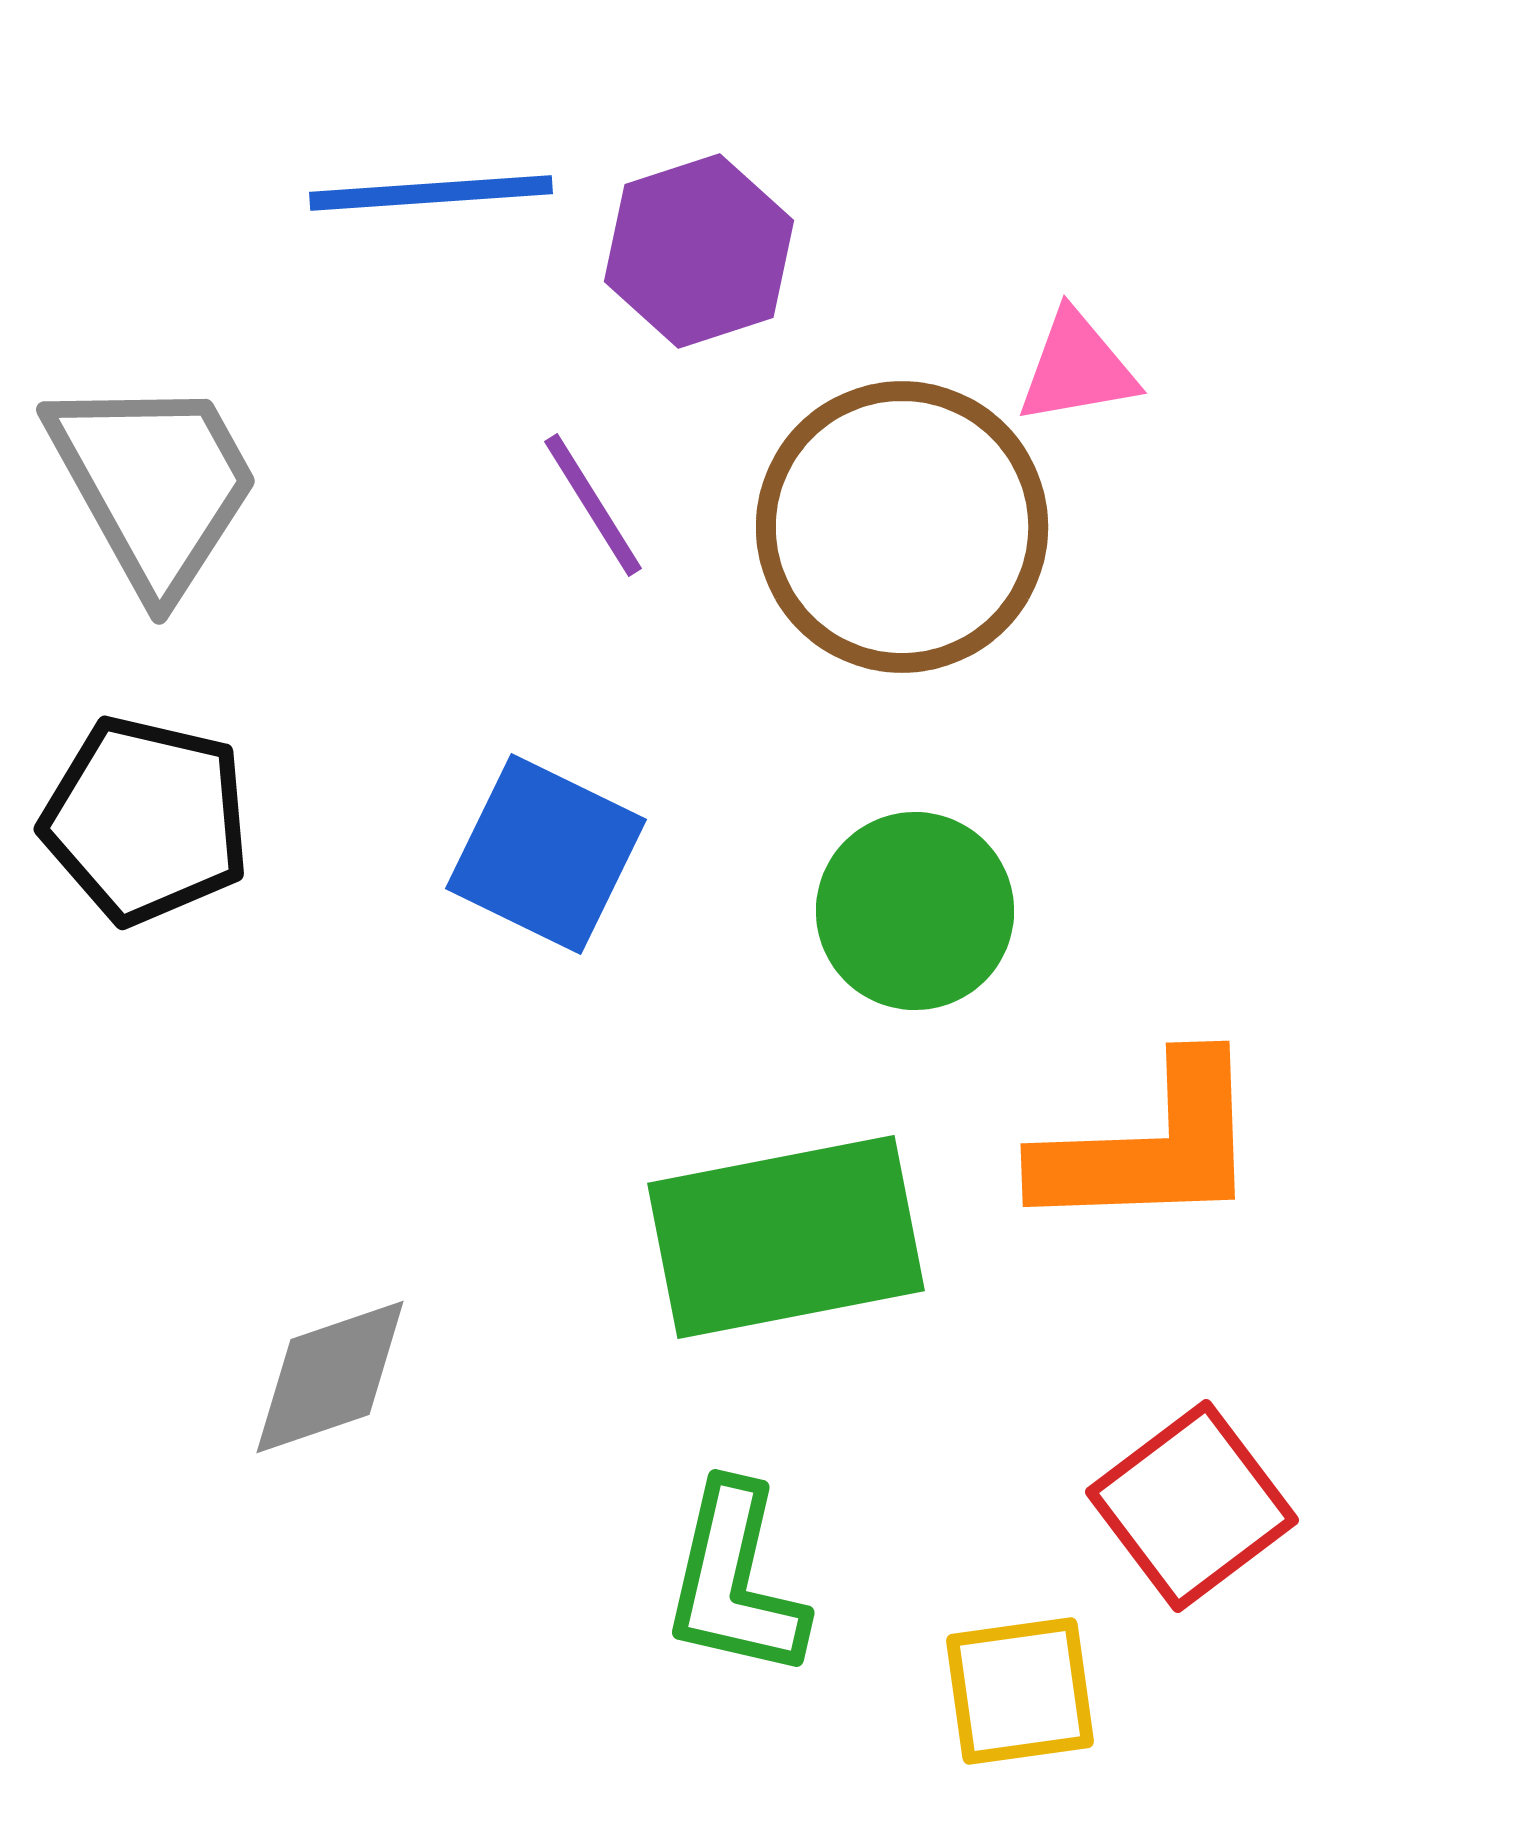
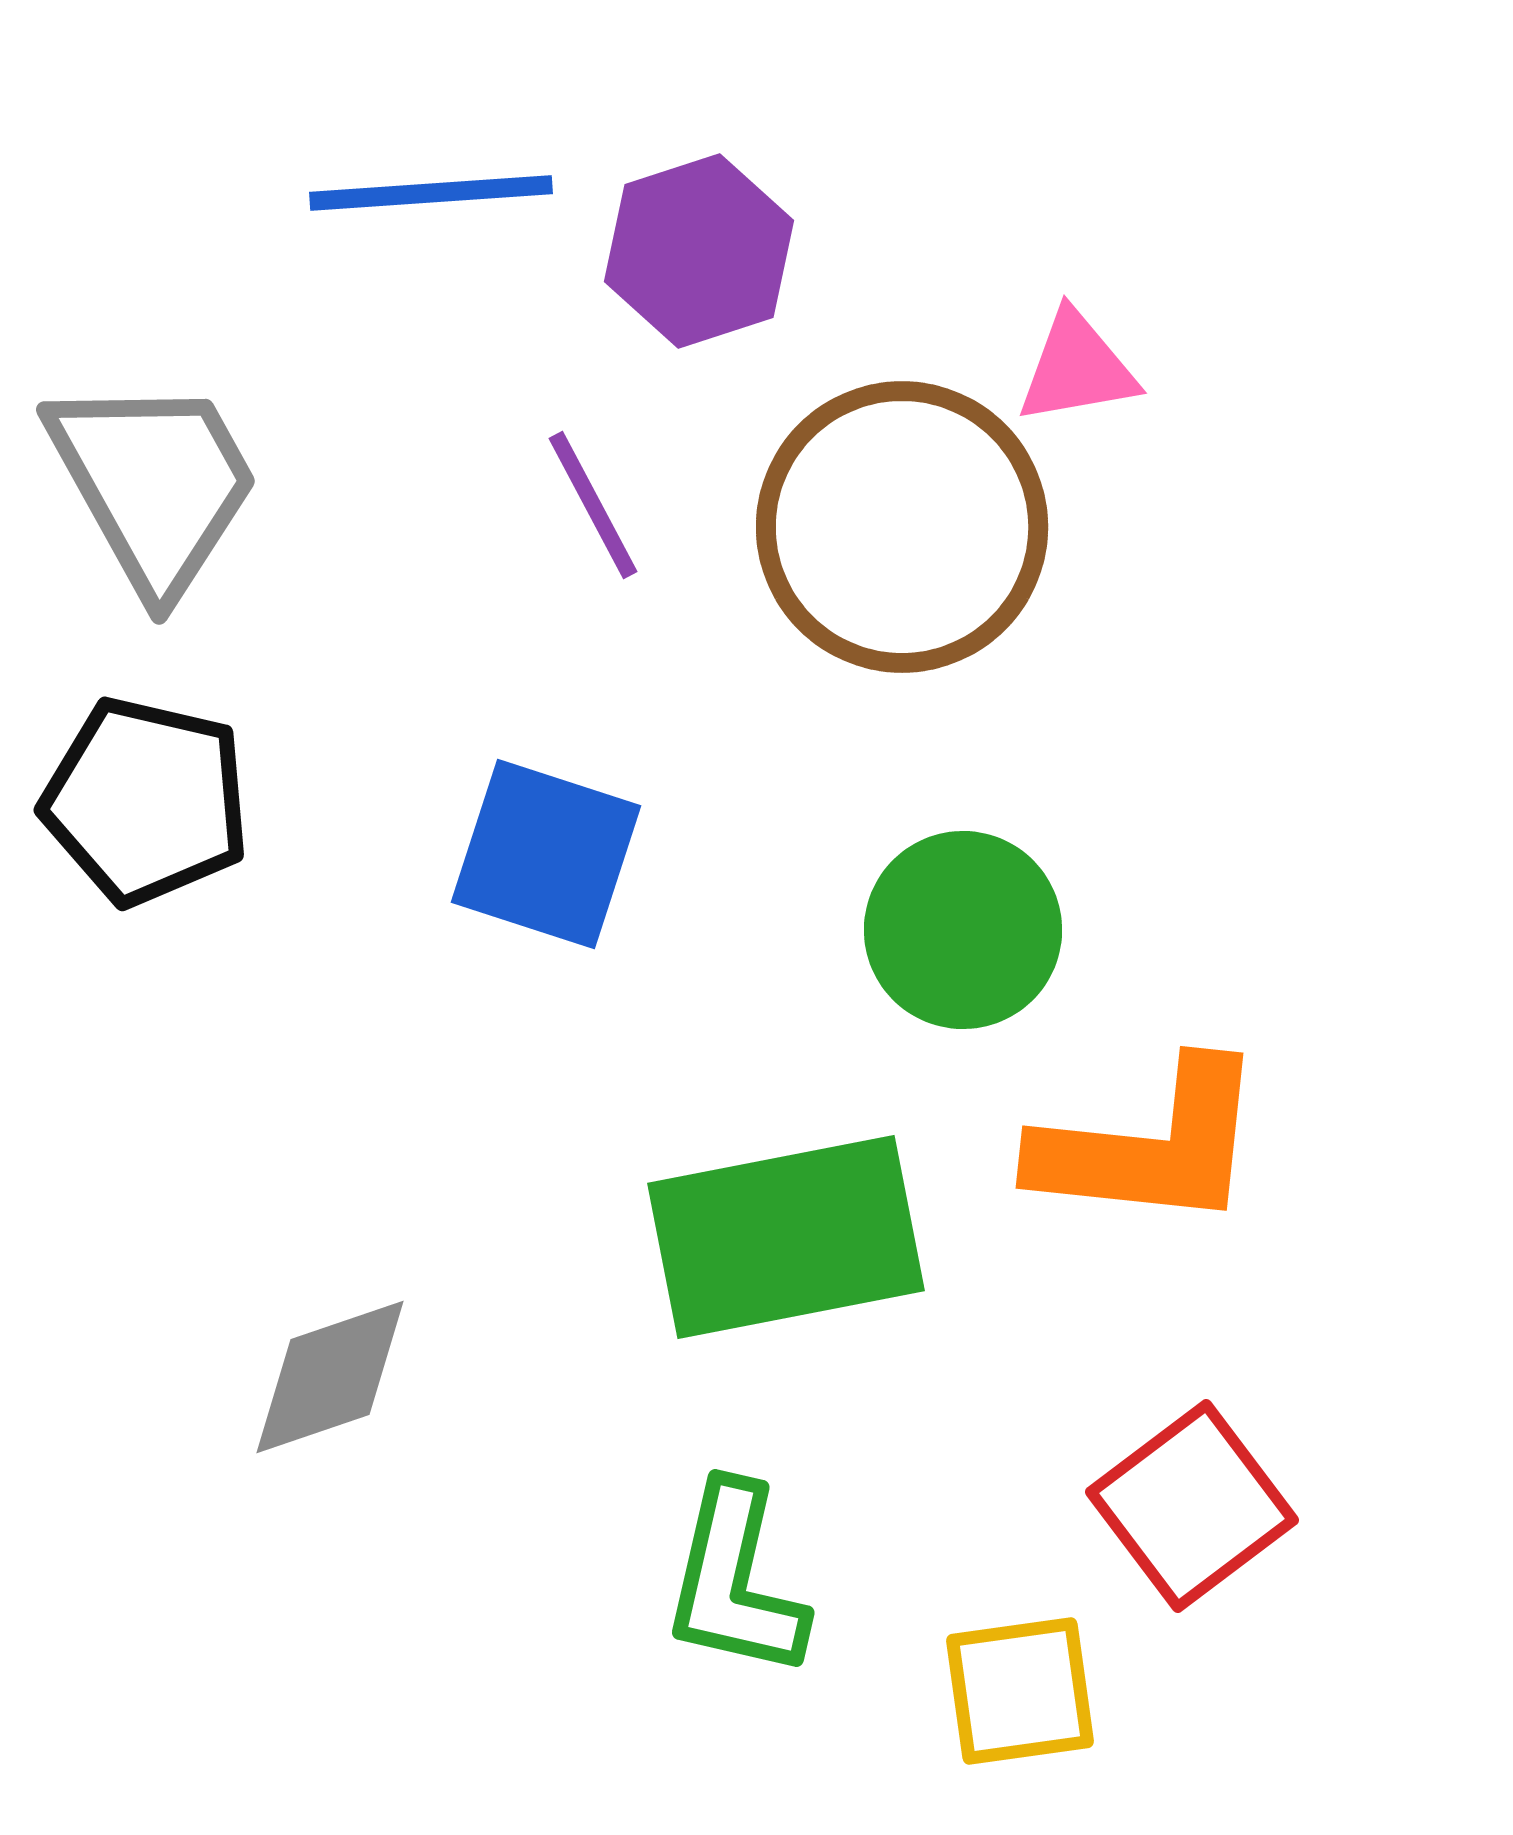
purple line: rotated 4 degrees clockwise
black pentagon: moved 19 px up
blue square: rotated 8 degrees counterclockwise
green circle: moved 48 px right, 19 px down
orange L-shape: rotated 8 degrees clockwise
